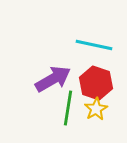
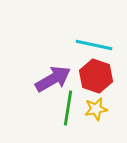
red hexagon: moved 7 px up
yellow star: rotated 20 degrees clockwise
